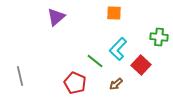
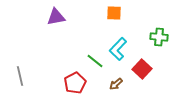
purple triangle: rotated 30 degrees clockwise
red square: moved 1 px right, 4 px down
red pentagon: rotated 20 degrees clockwise
